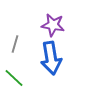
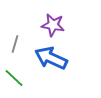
blue arrow: rotated 124 degrees clockwise
